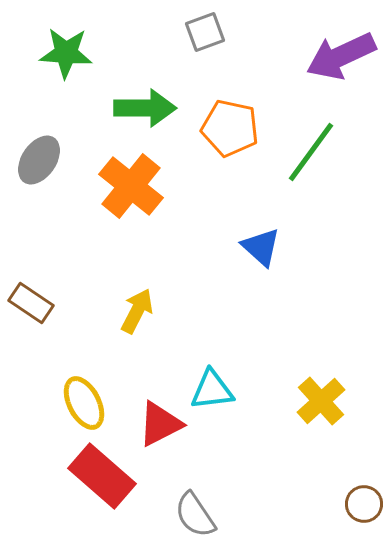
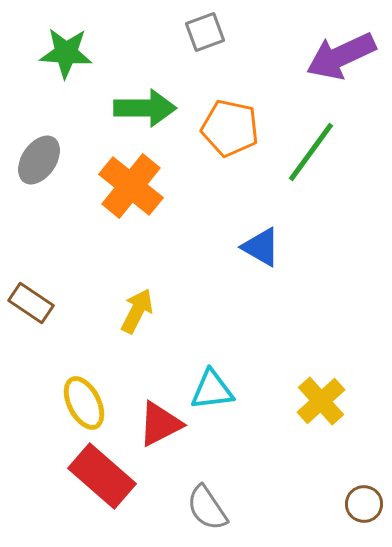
blue triangle: rotated 12 degrees counterclockwise
gray semicircle: moved 12 px right, 7 px up
